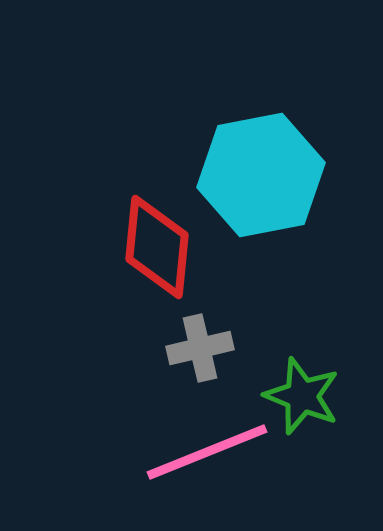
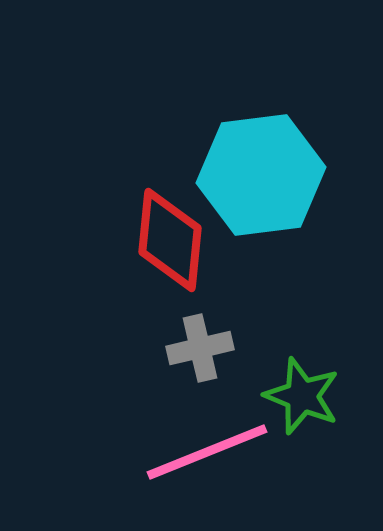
cyan hexagon: rotated 4 degrees clockwise
red diamond: moved 13 px right, 7 px up
